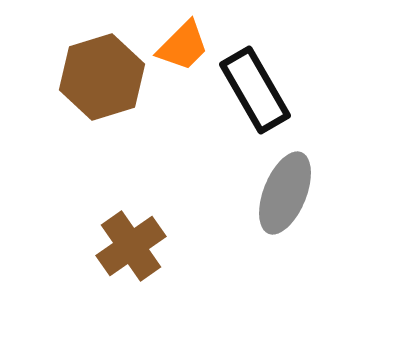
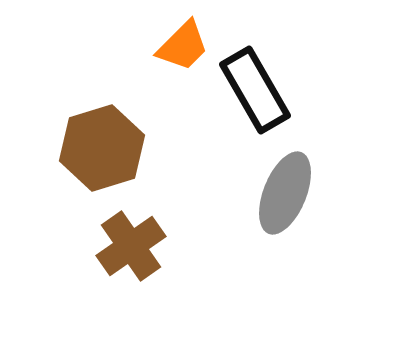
brown hexagon: moved 71 px down
